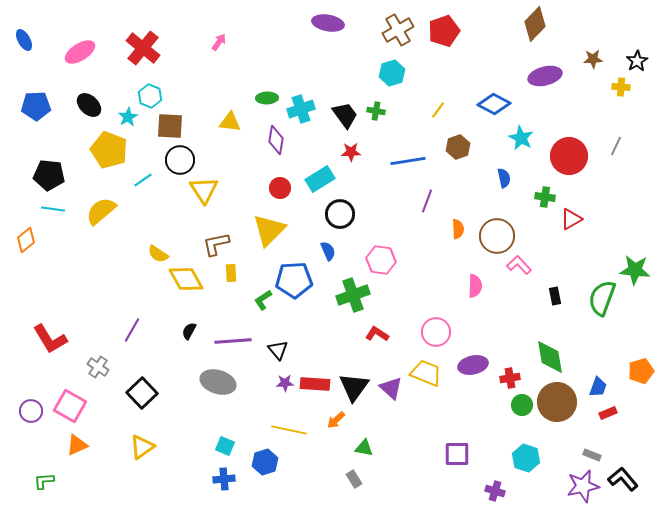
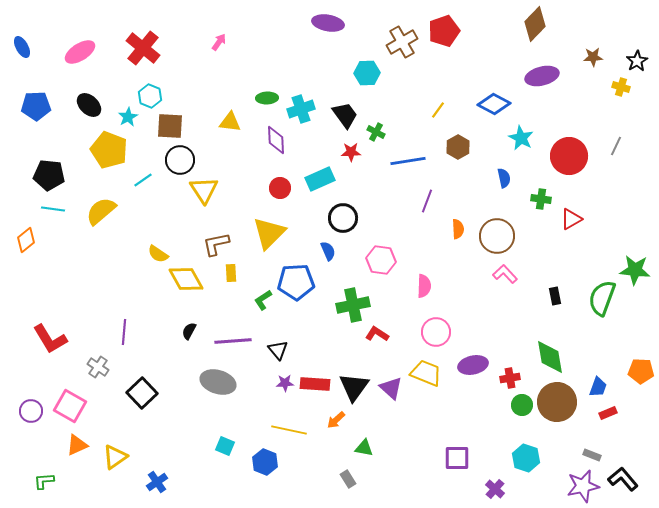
brown cross at (398, 30): moved 4 px right, 12 px down
blue ellipse at (24, 40): moved 2 px left, 7 px down
brown star at (593, 59): moved 2 px up
cyan hexagon at (392, 73): moved 25 px left; rotated 15 degrees clockwise
purple ellipse at (545, 76): moved 3 px left
yellow cross at (621, 87): rotated 12 degrees clockwise
green cross at (376, 111): moved 21 px down; rotated 18 degrees clockwise
purple diamond at (276, 140): rotated 12 degrees counterclockwise
brown hexagon at (458, 147): rotated 10 degrees counterclockwise
cyan rectangle at (320, 179): rotated 8 degrees clockwise
green cross at (545, 197): moved 4 px left, 2 px down
black circle at (340, 214): moved 3 px right, 4 px down
yellow triangle at (269, 230): moved 3 px down
pink L-shape at (519, 265): moved 14 px left, 9 px down
blue pentagon at (294, 280): moved 2 px right, 2 px down
pink semicircle at (475, 286): moved 51 px left
green cross at (353, 295): moved 10 px down; rotated 8 degrees clockwise
purple line at (132, 330): moved 8 px left, 2 px down; rotated 25 degrees counterclockwise
orange pentagon at (641, 371): rotated 20 degrees clockwise
yellow triangle at (142, 447): moved 27 px left, 10 px down
purple square at (457, 454): moved 4 px down
blue hexagon at (265, 462): rotated 20 degrees counterclockwise
blue cross at (224, 479): moved 67 px left, 3 px down; rotated 30 degrees counterclockwise
gray rectangle at (354, 479): moved 6 px left
purple cross at (495, 491): moved 2 px up; rotated 24 degrees clockwise
